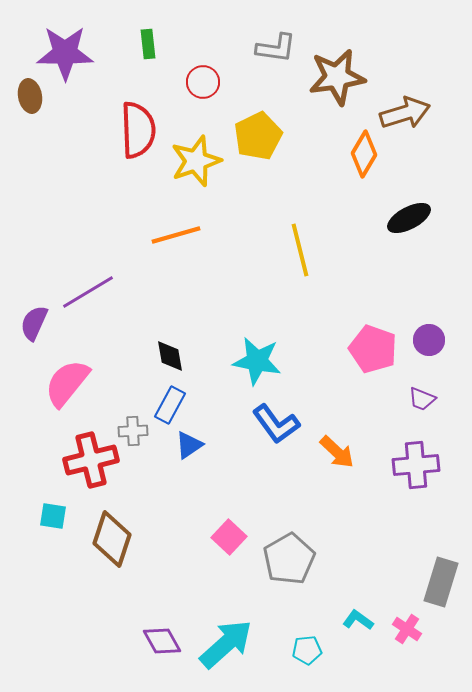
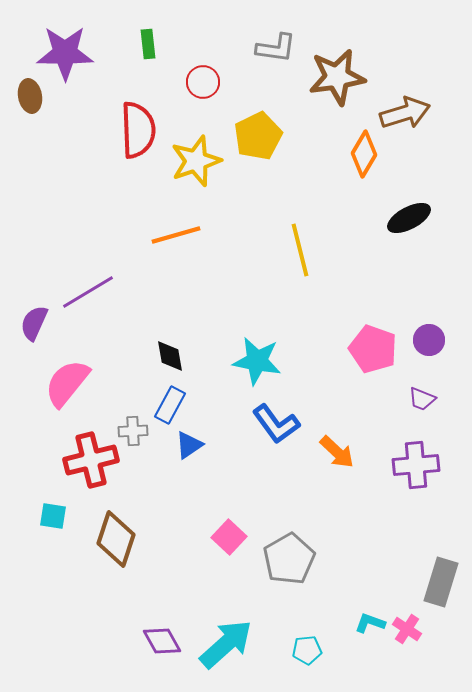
brown diamond: moved 4 px right
cyan L-shape: moved 12 px right, 3 px down; rotated 16 degrees counterclockwise
